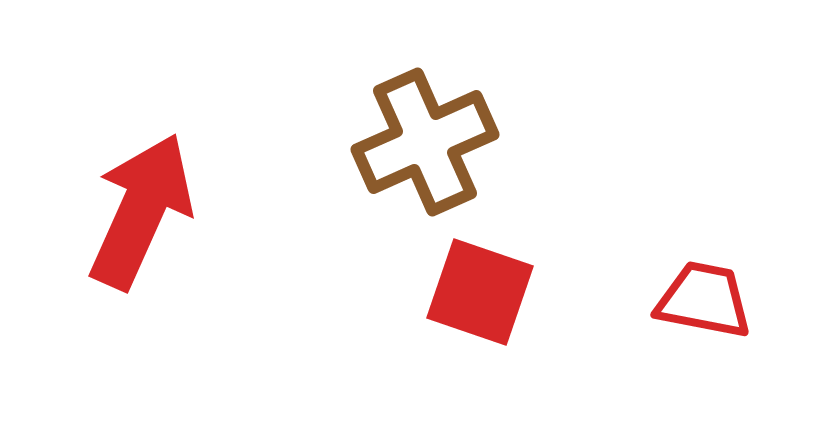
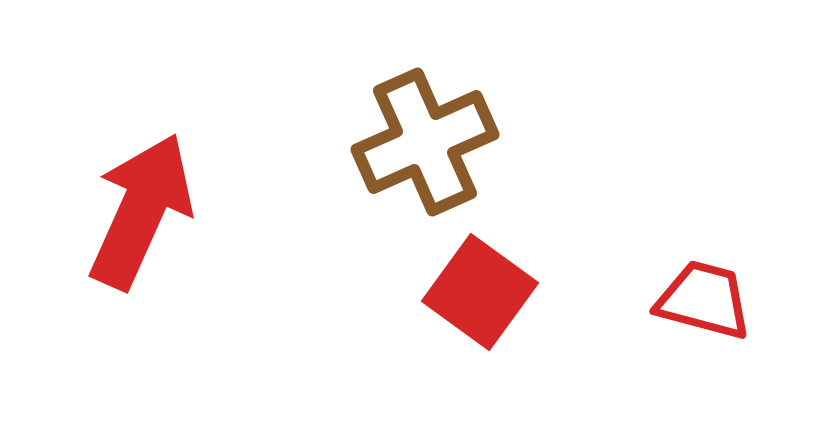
red square: rotated 17 degrees clockwise
red trapezoid: rotated 4 degrees clockwise
